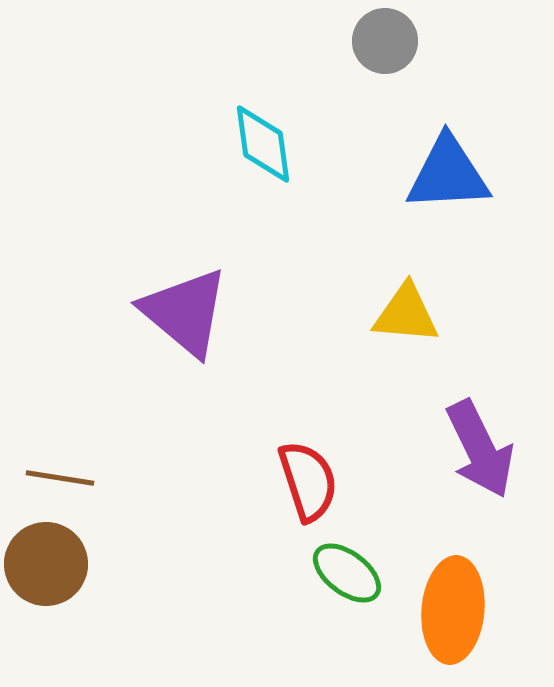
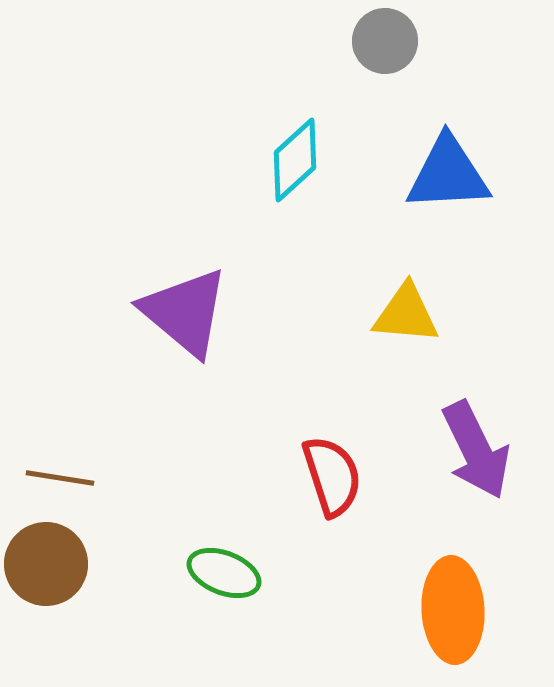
cyan diamond: moved 32 px right, 16 px down; rotated 56 degrees clockwise
purple arrow: moved 4 px left, 1 px down
red semicircle: moved 24 px right, 5 px up
green ellipse: moved 123 px left; rotated 16 degrees counterclockwise
orange ellipse: rotated 8 degrees counterclockwise
